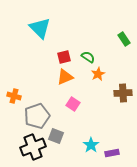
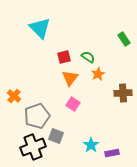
orange triangle: moved 5 px right, 1 px down; rotated 30 degrees counterclockwise
orange cross: rotated 24 degrees clockwise
